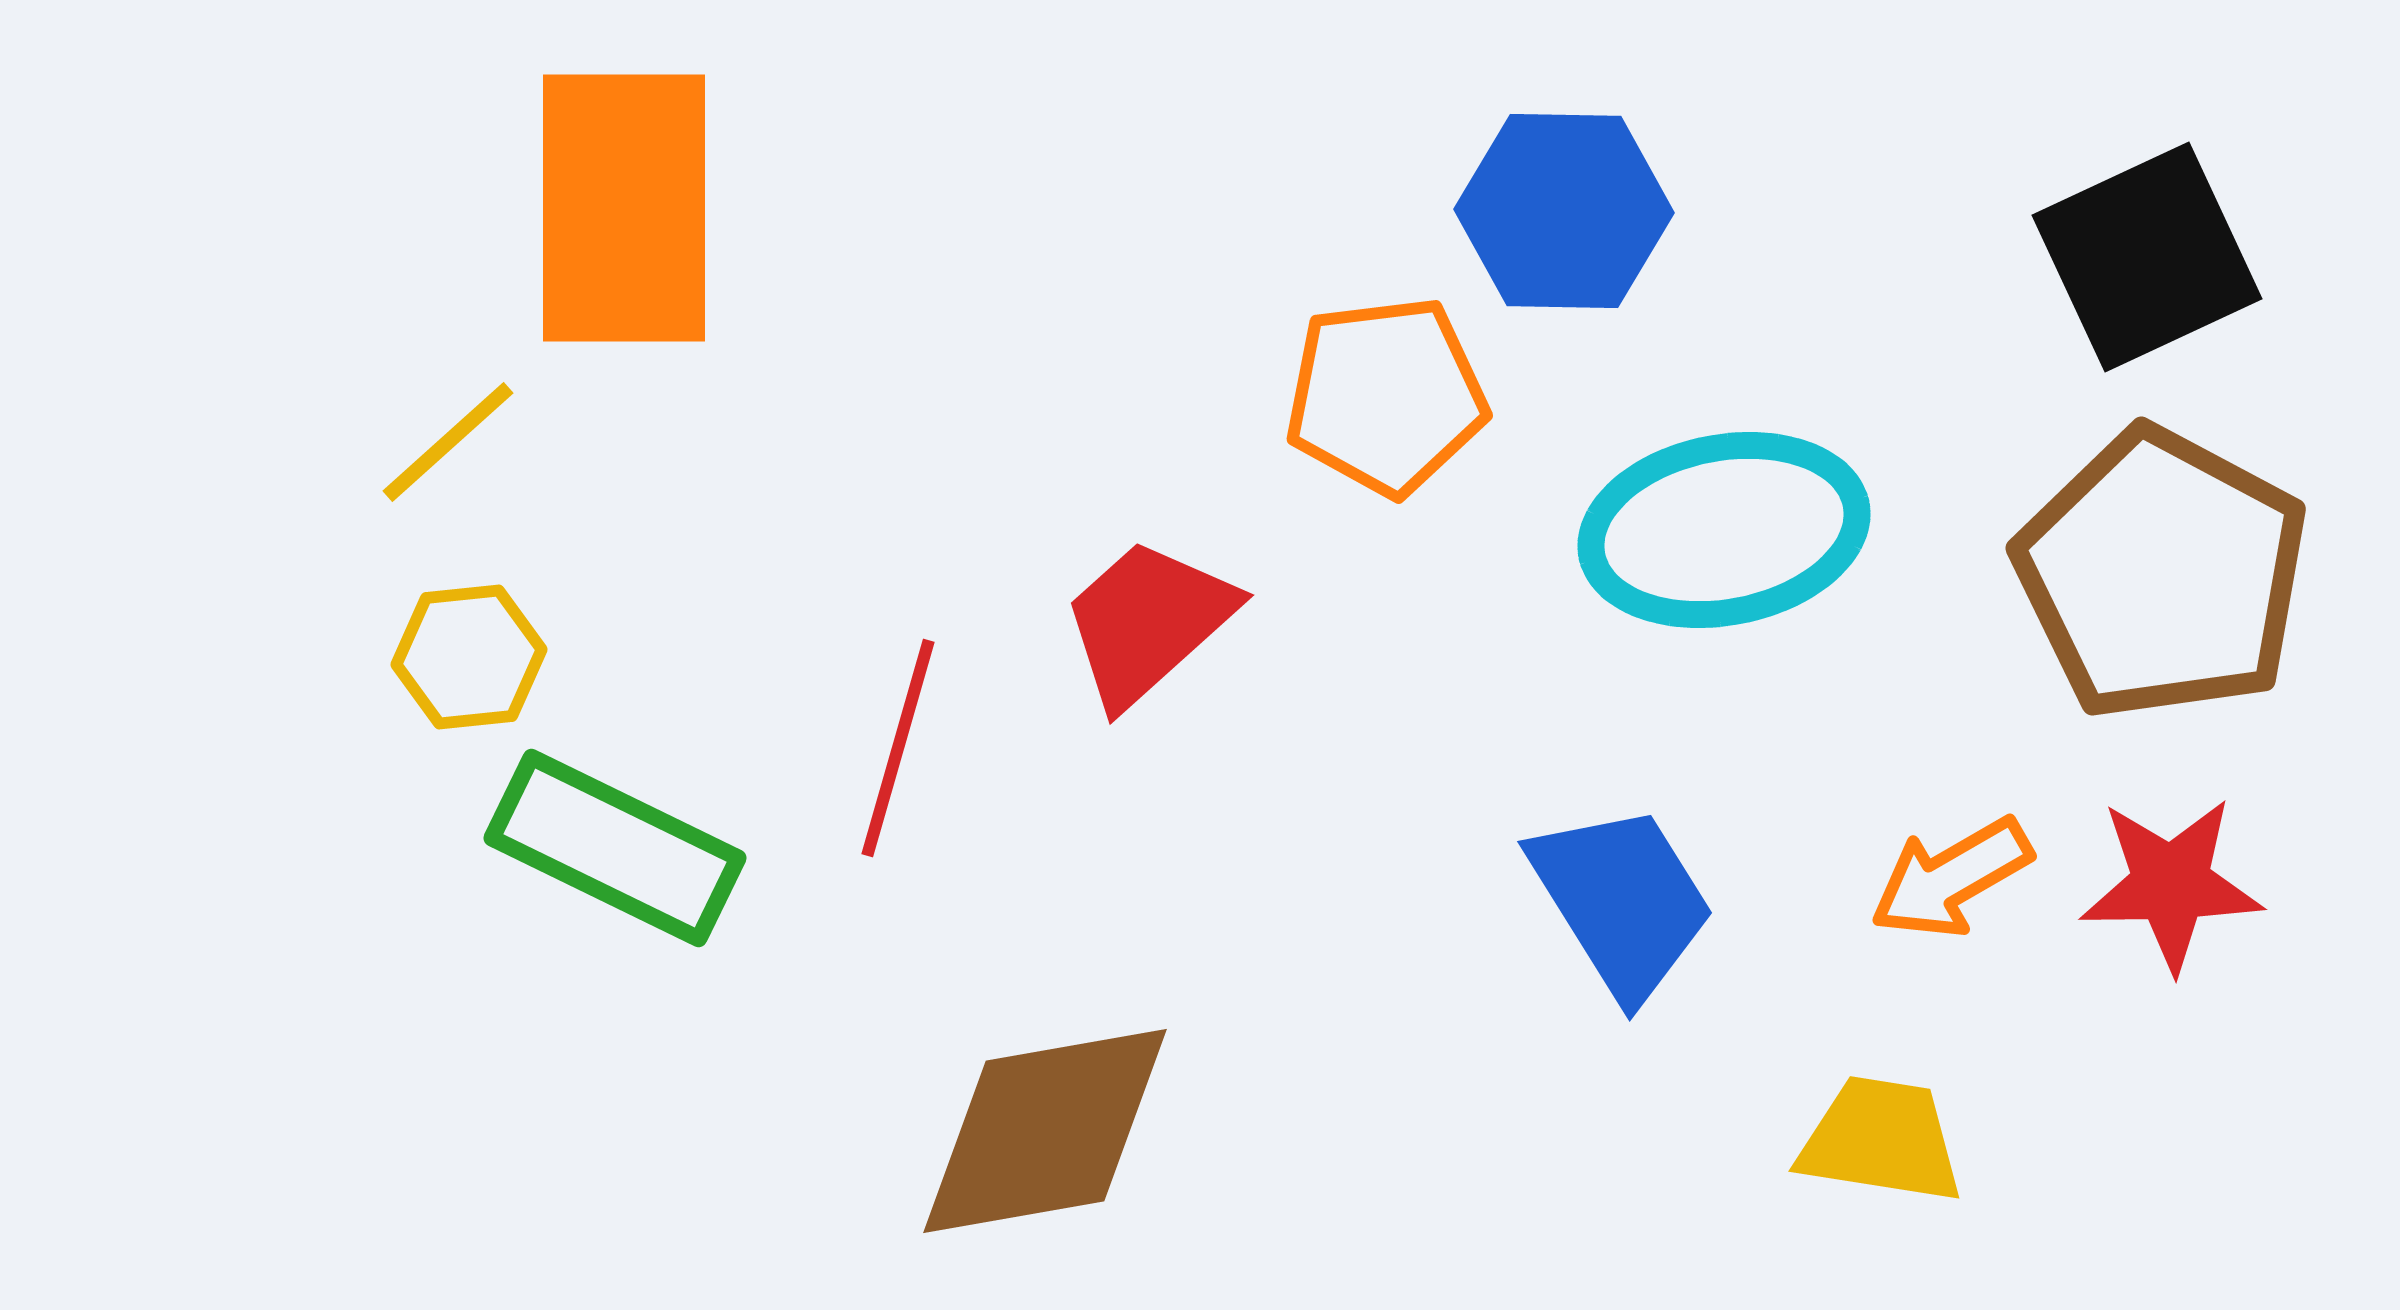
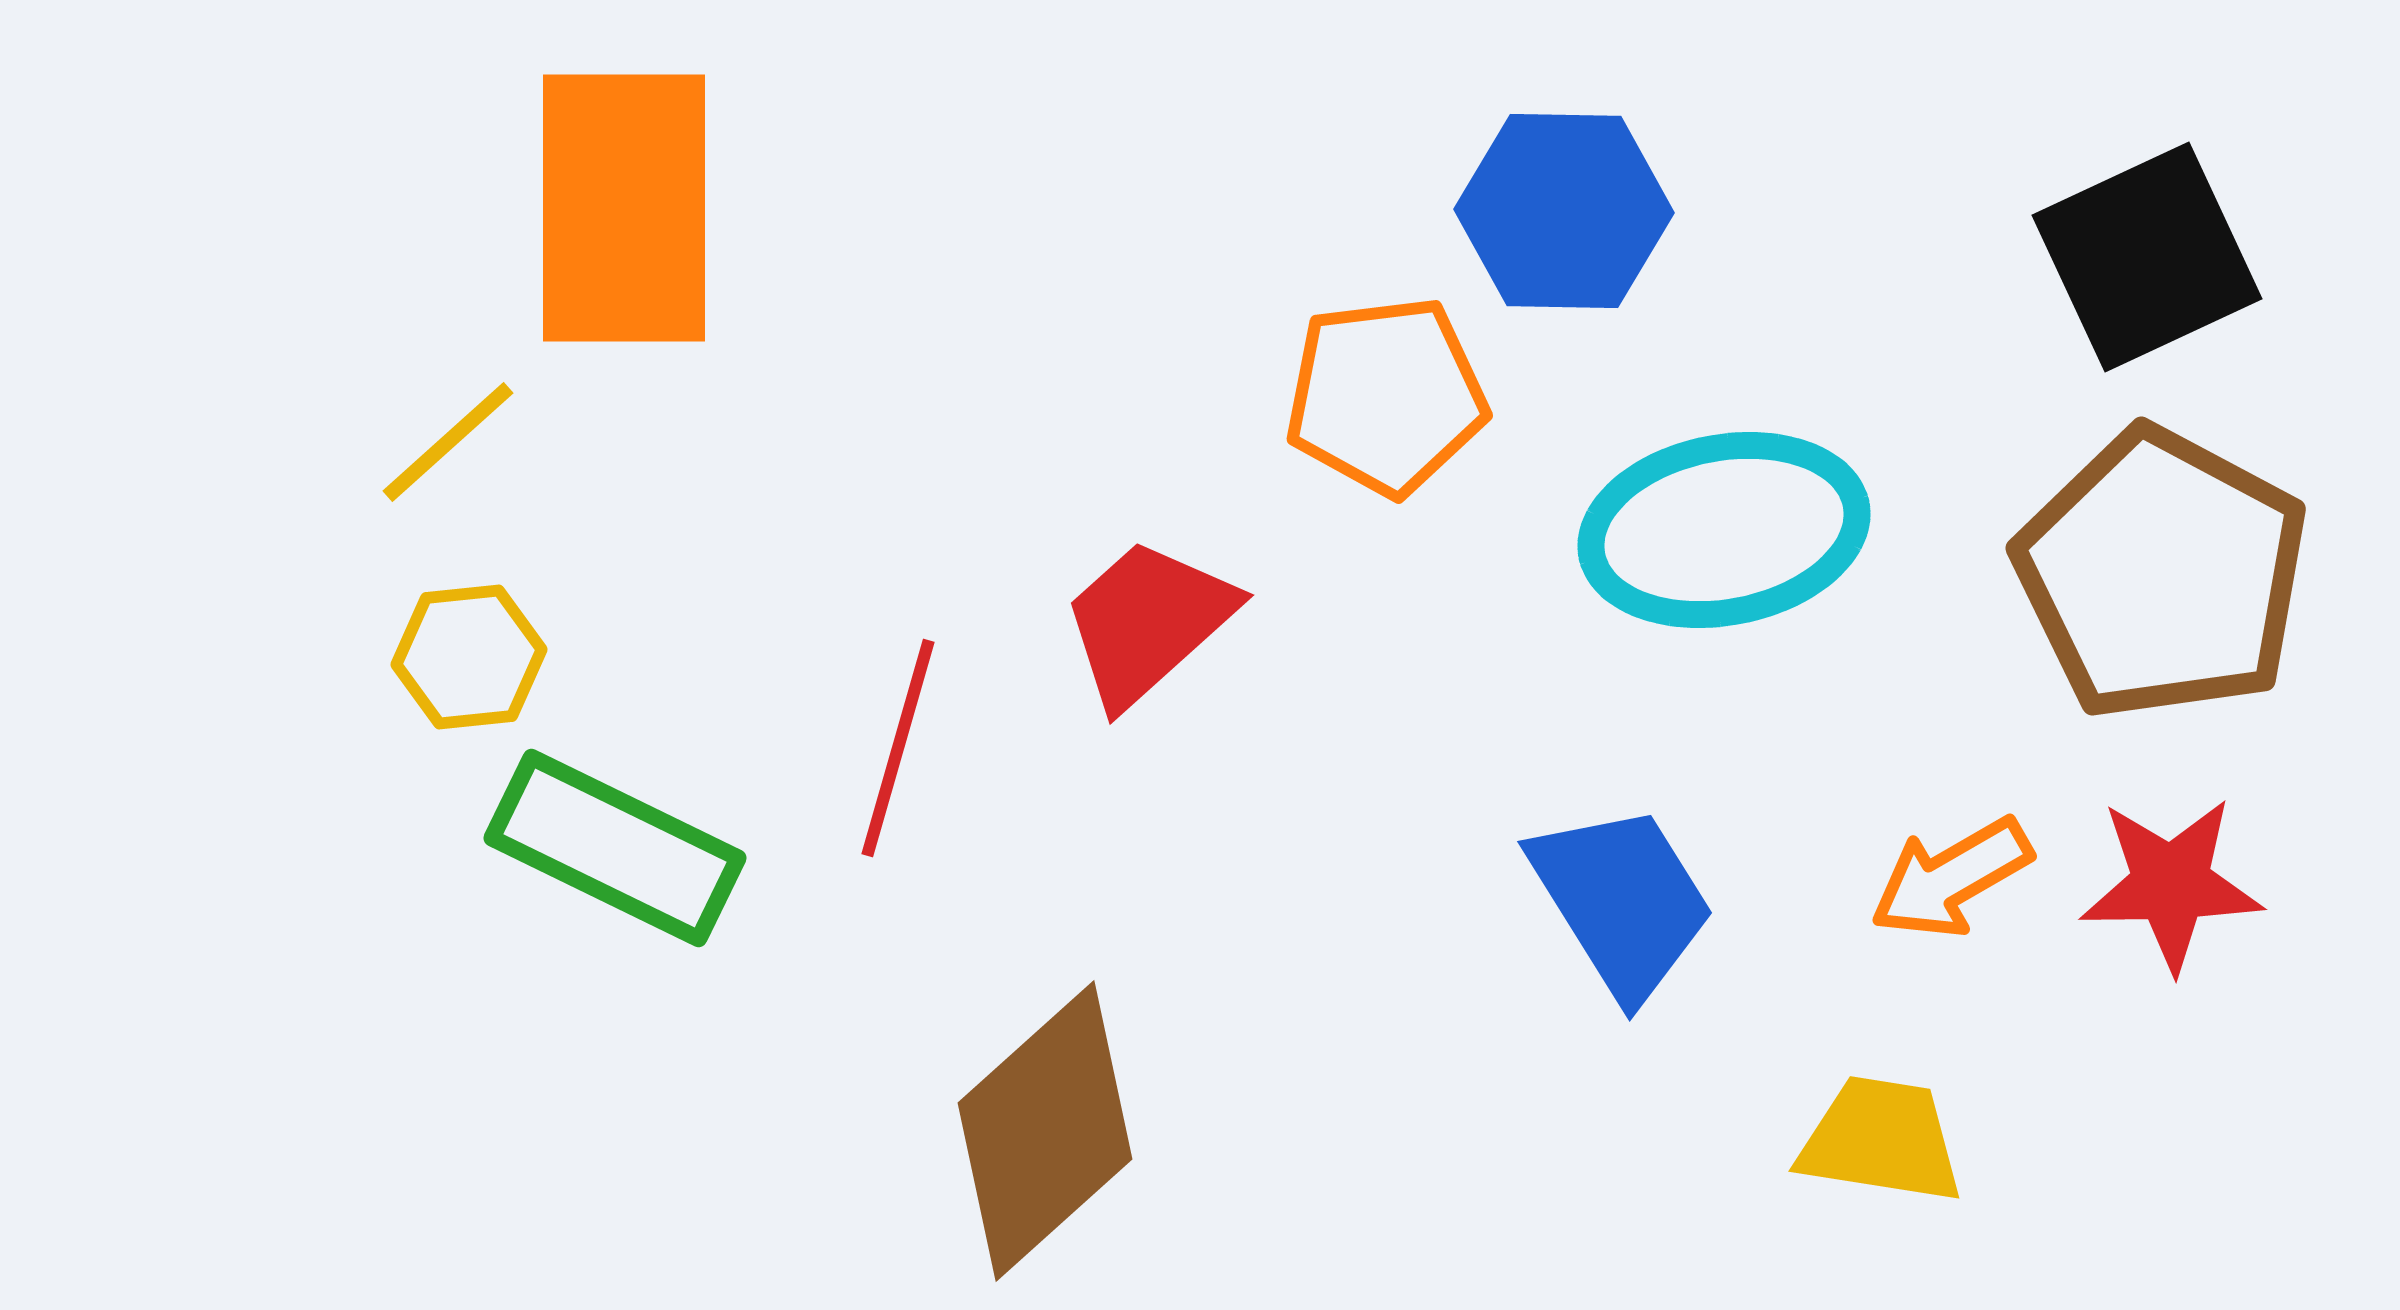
brown diamond: rotated 32 degrees counterclockwise
